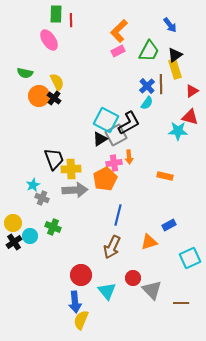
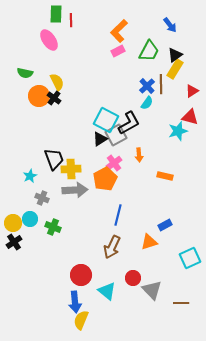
yellow rectangle at (175, 69): rotated 48 degrees clockwise
cyan star at (178, 131): rotated 18 degrees counterclockwise
orange arrow at (129, 157): moved 10 px right, 2 px up
pink cross at (114, 163): rotated 28 degrees counterclockwise
cyan star at (33, 185): moved 3 px left, 9 px up
blue rectangle at (169, 225): moved 4 px left
cyan circle at (30, 236): moved 17 px up
cyan triangle at (107, 291): rotated 12 degrees counterclockwise
